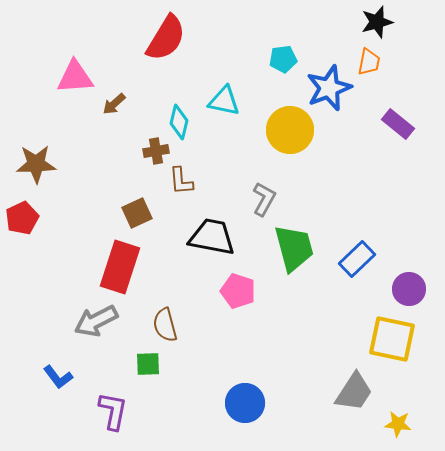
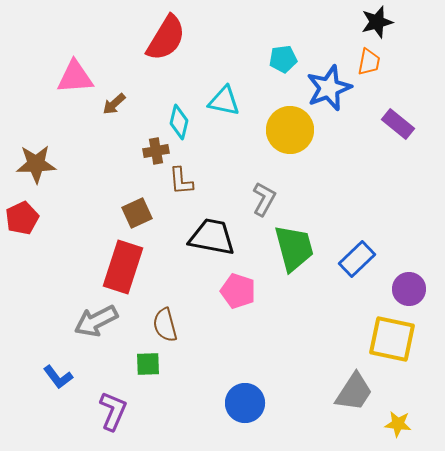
red rectangle: moved 3 px right
purple L-shape: rotated 12 degrees clockwise
